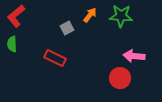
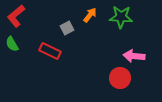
green star: moved 1 px down
green semicircle: rotated 28 degrees counterclockwise
red rectangle: moved 5 px left, 7 px up
